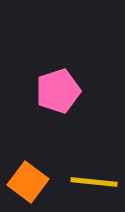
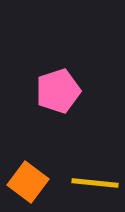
yellow line: moved 1 px right, 1 px down
